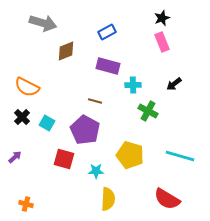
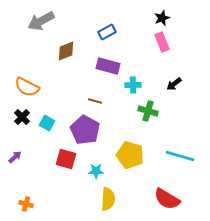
gray arrow: moved 2 px left, 2 px up; rotated 136 degrees clockwise
green cross: rotated 12 degrees counterclockwise
red square: moved 2 px right
